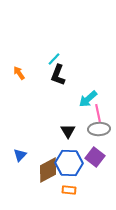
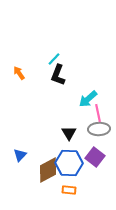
black triangle: moved 1 px right, 2 px down
